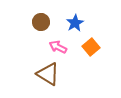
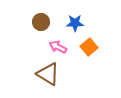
blue star: rotated 30 degrees clockwise
orange square: moved 2 px left
